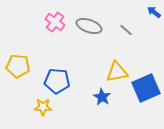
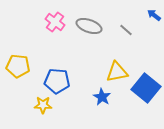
blue arrow: moved 3 px down
blue square: rotated 28 degrees counterclockwise
yellow star: moved 2 px up
